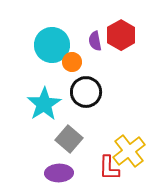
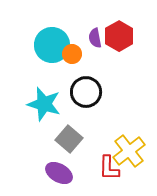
red hexagon: moved 2 px left, 1 px down
purple semicircle: moved 3 px up
orange circle: moved 8 px up
cyan star: rotated 24 degrees counterclockwise
purple ellipse: rotated 32 degrees clockwise
